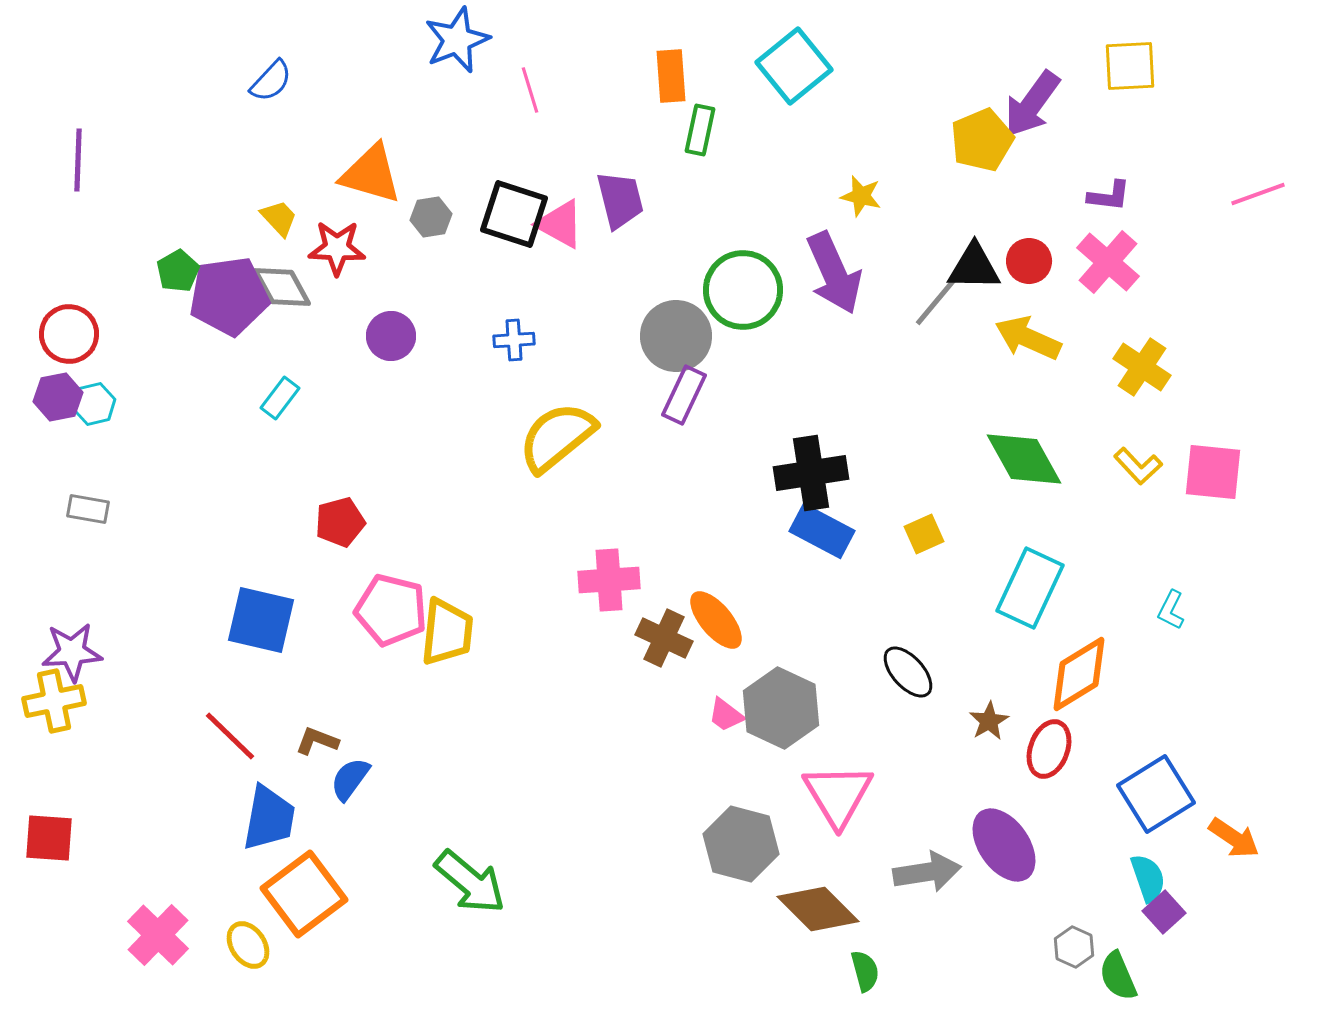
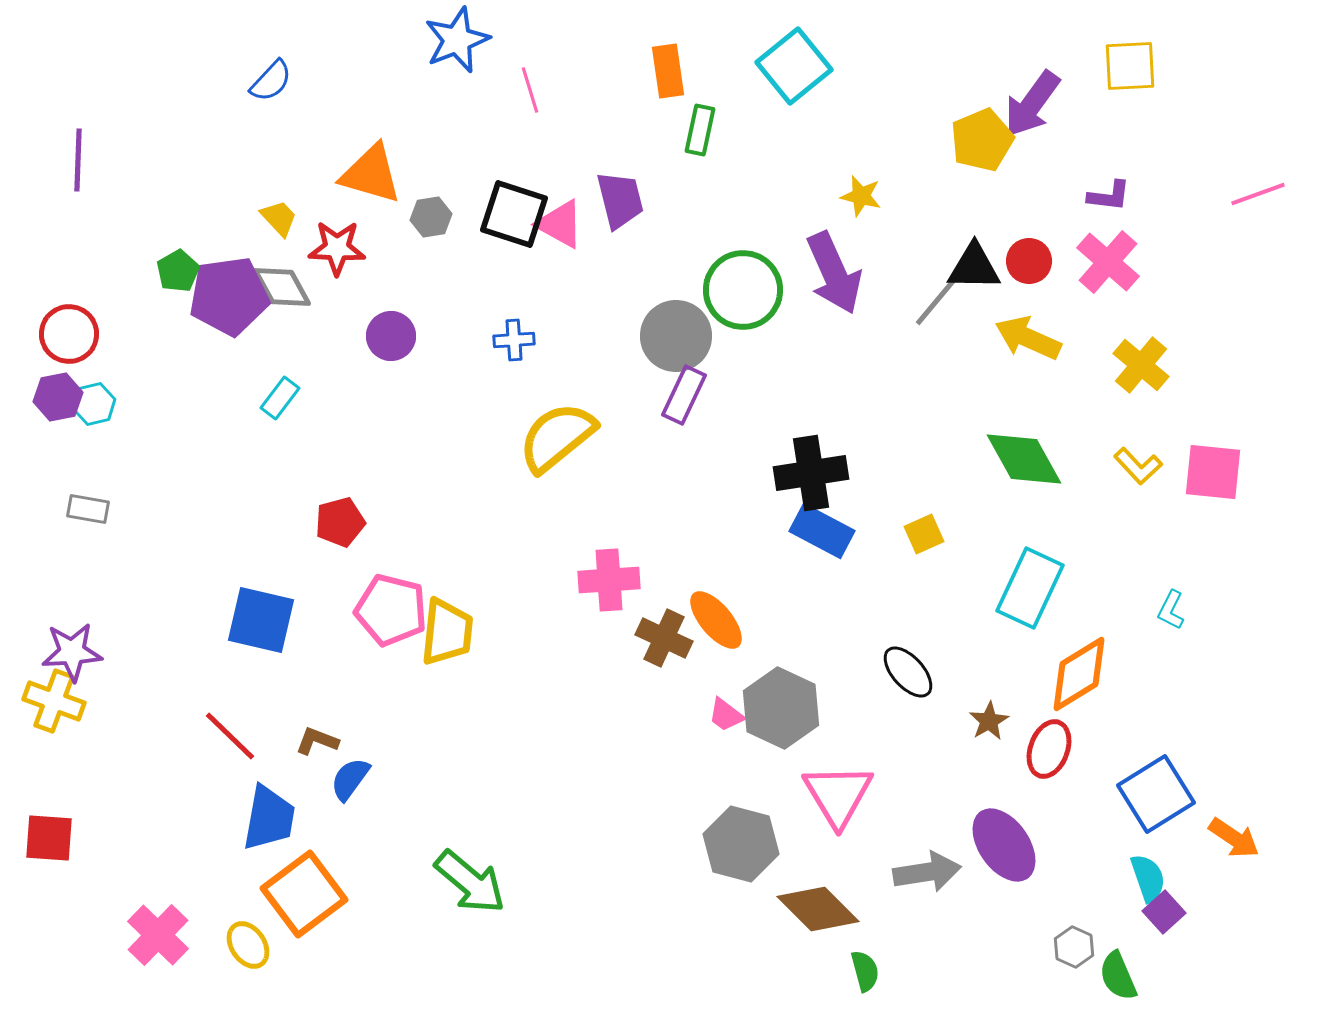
orange rectangle at (671, 76): moved 3 px left, 5 px up; rotated 4 degrees counterclockwise
yellow cross at (1142, 367): moved 1 px left, 2 px up; rotated 6 degrees clockwise
yellow cross at (54, 701): rotated 32 degrees clockwise
